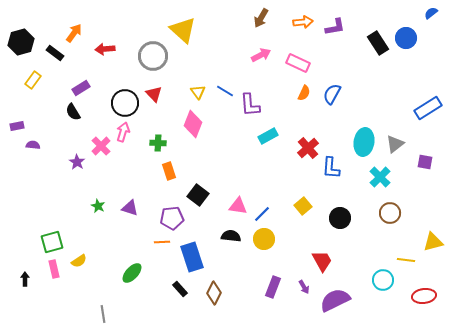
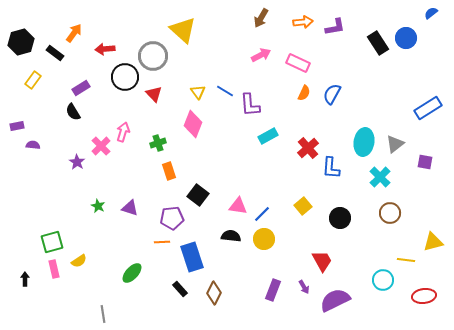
black circle at (125, 103): moved 26 px up
green cross at (158, 143): rotated 21 degrees counterclockwise
purple rectangle at (273, 287): moved 3 px down
